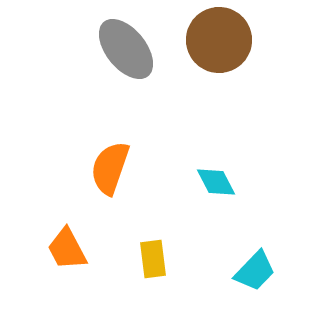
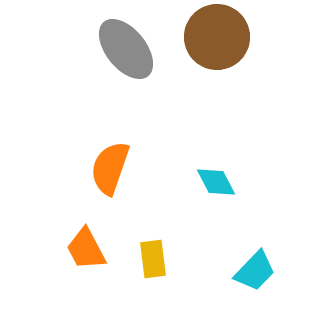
brown circle: moved 2 px left, 3 px up
orange trapezoid: moved 19 px right
